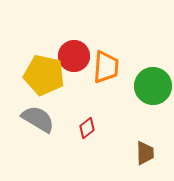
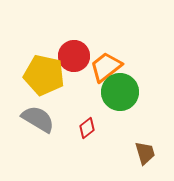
orange trapezoid: rotated 132 degrees counterclockwise
green circle: moved 33 px left, 6 px down
brown trapezoid: rotated 15 degrees counterclockwise
